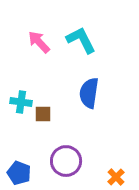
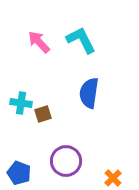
cyan cross: moved 1 px down
brown square: rotated 18 degrees counterclockwise
orange cross: moved 3 px left, 1 px down
